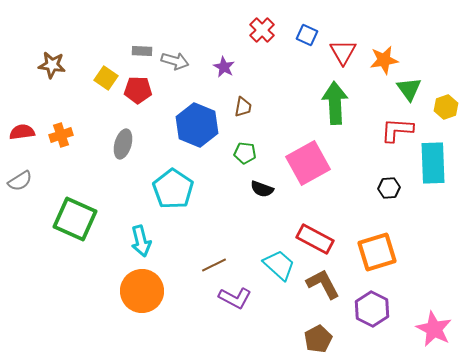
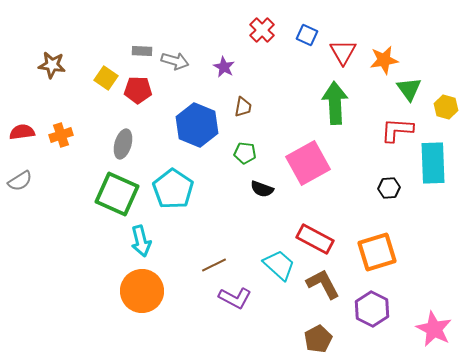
yellow hexagon: rotated 25 degrees counterclockwise
green square: moved 42 px right, 25 px up
